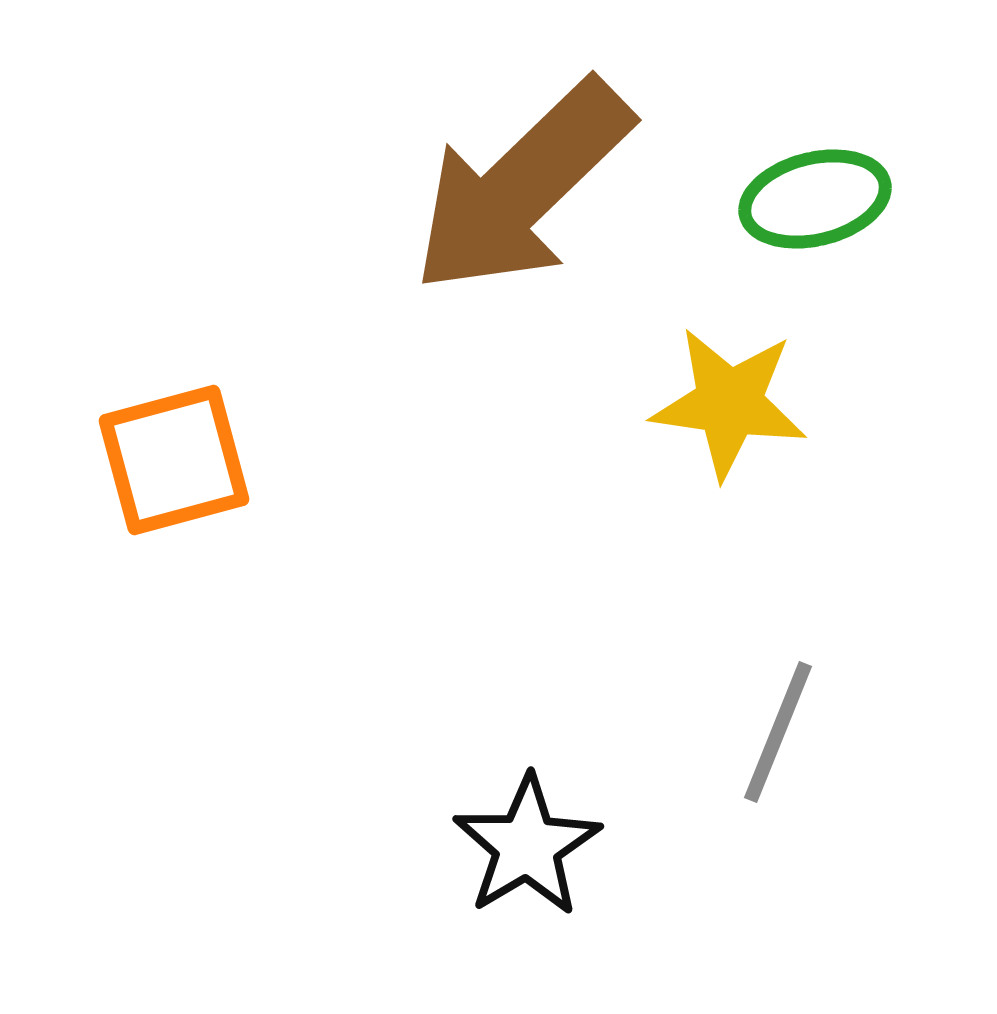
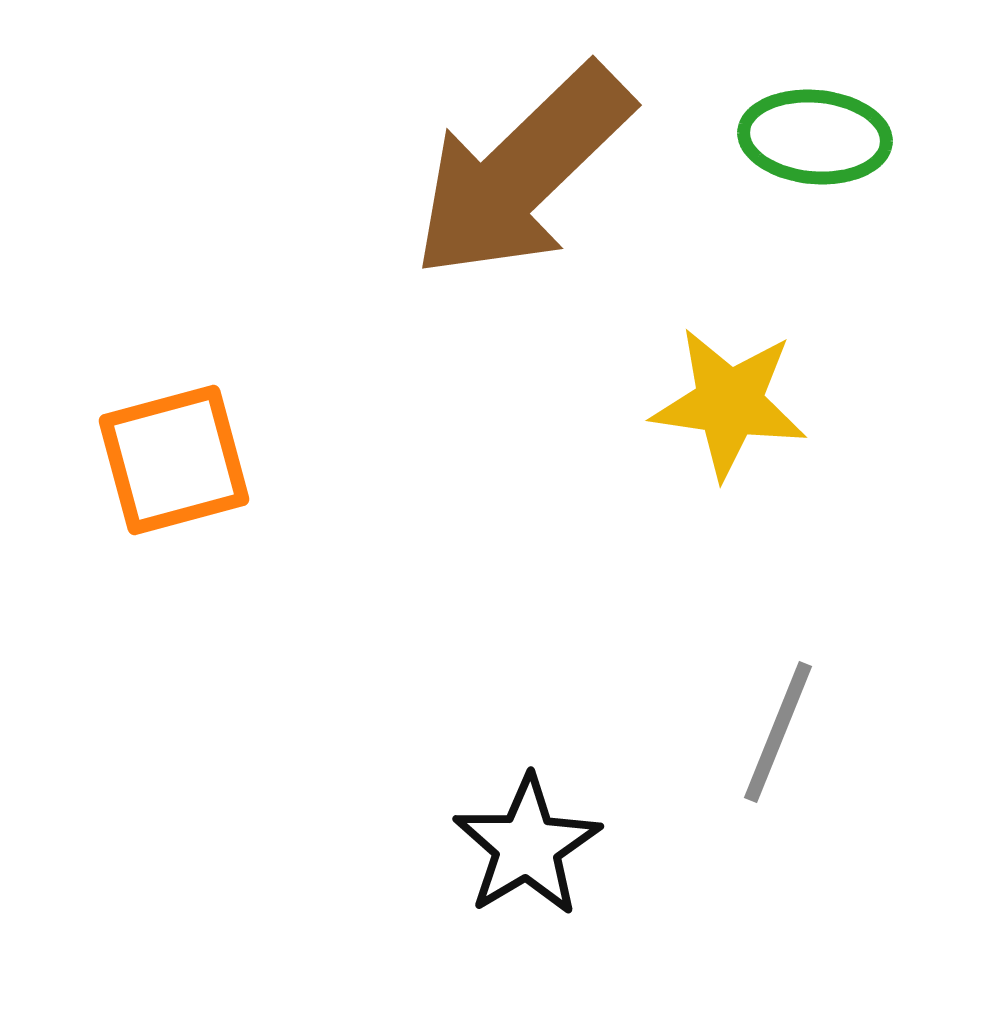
brown arrow: moved 15 px up
green ellipse: moved 62 px up; rotated 19 degrees clockwise
